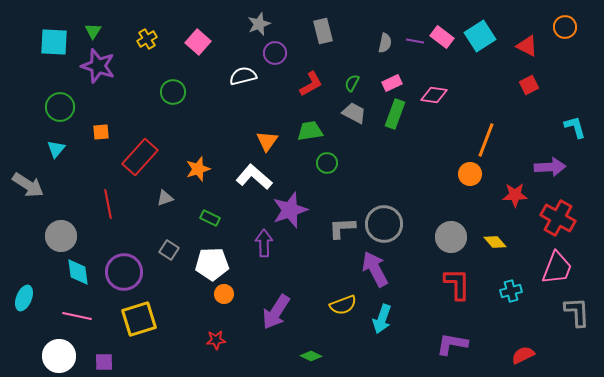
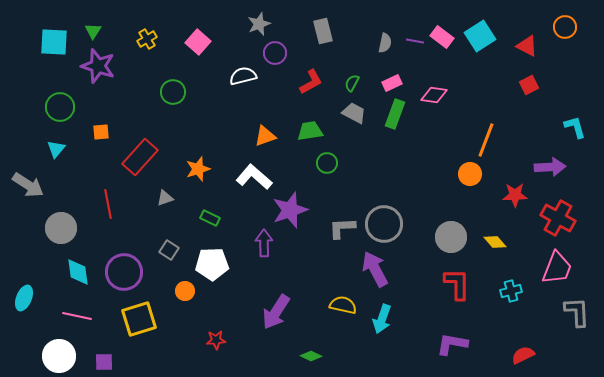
red L-shape at (311, 84): moved 2 px up
orange triangle at (267, 141): moved 2 px left, 5 px up; rotated 35 degrees clockwise
gray circle at (61, 236): moved 8 px up
orange circle at (224, 294): moved 39 px left, 3 px up
yellow semicircle at (343, 305): rotated 148 degrees counterclockwise
